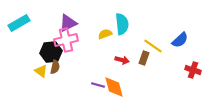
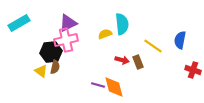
blue semicircle: rotated 144 degrees clockwise
brown rectangle: moved 6 px left, 4 px down; rotated 40 degrees counterclockwise
